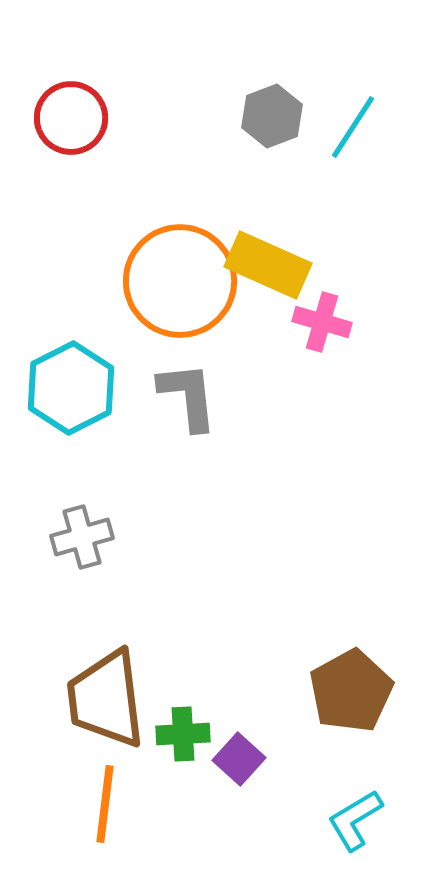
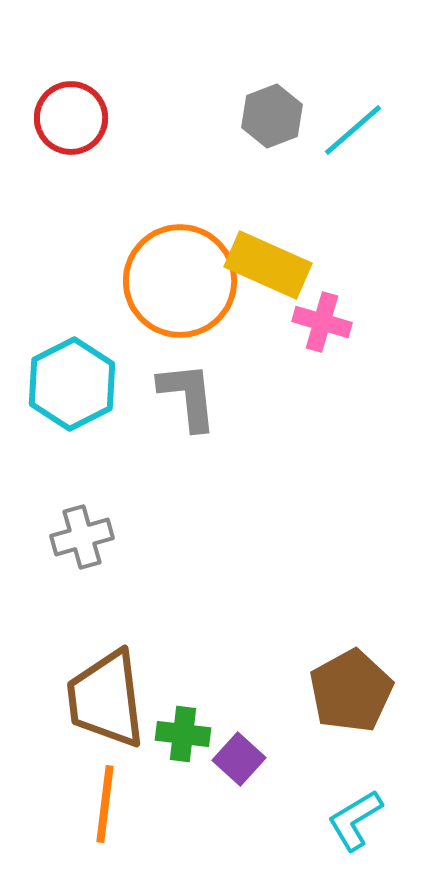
cyan line: moved 3 px down; rotated 16 degrees clockwise
cyan hexagon: moved 1 px right, 4 px up
green cross: rotated 10 degrees clockwise
